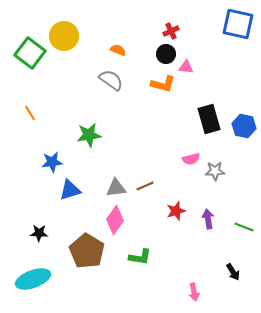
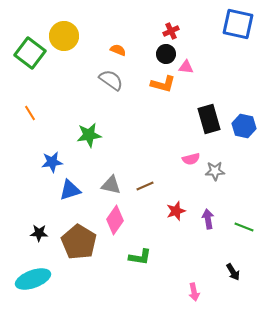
gray triangle: moved 5 px left, 3 px up; rotated 20 degrees clockwise
brown pentagon: moved 8 px left, 9 px up
